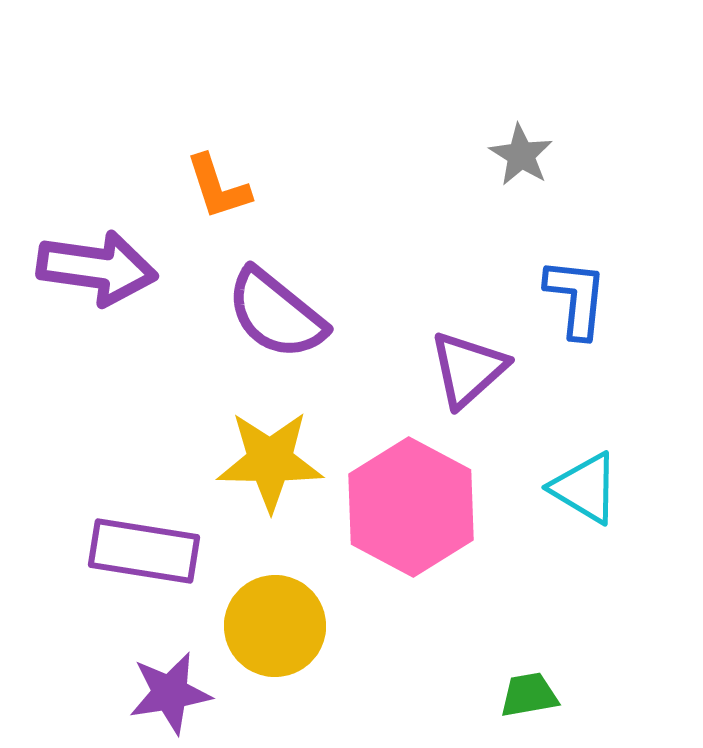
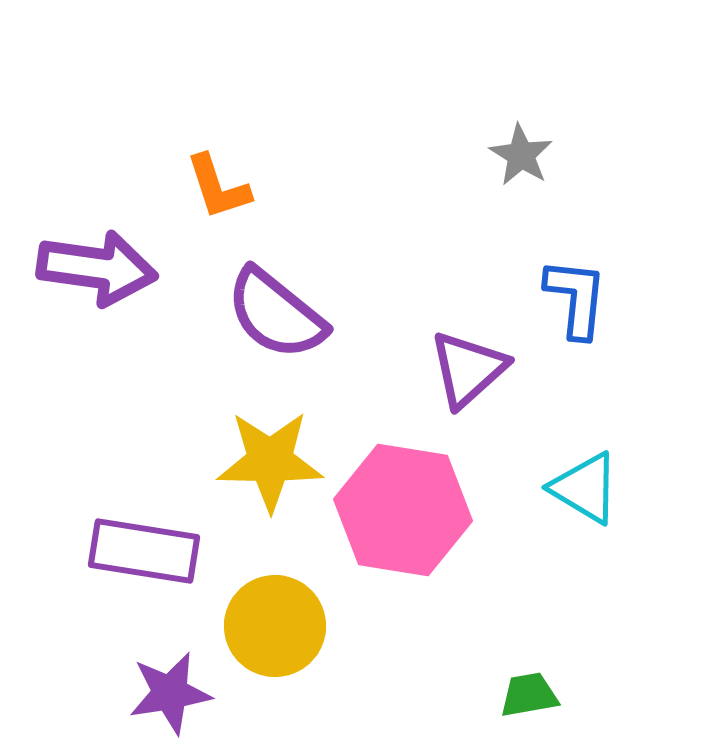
pink hexagon: moved 8 px left, 3 px down; rotated 19 degrees counterclockwise
